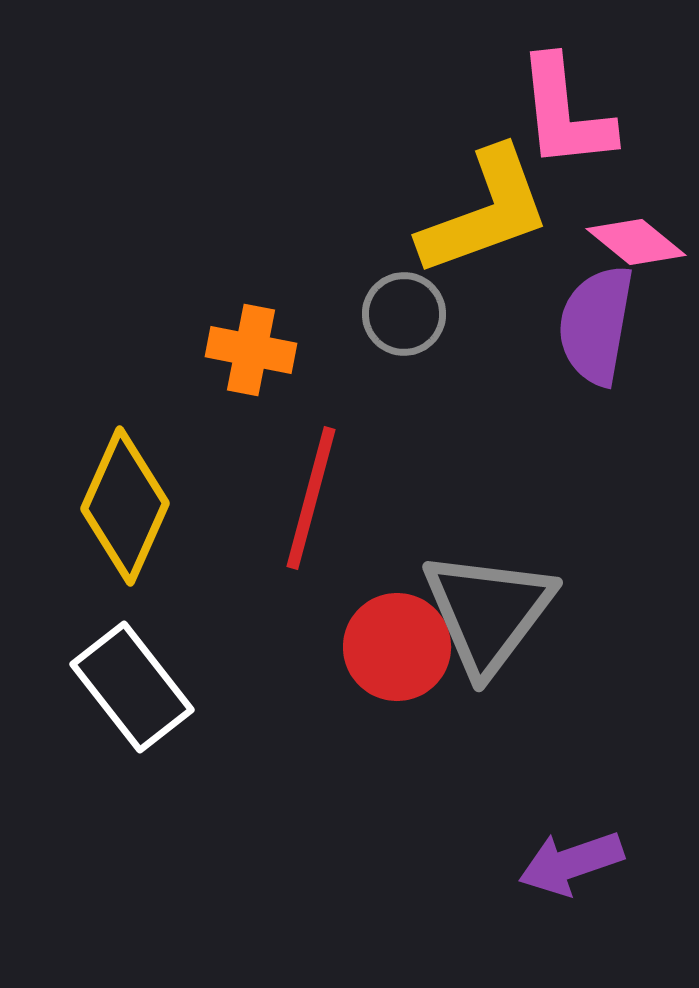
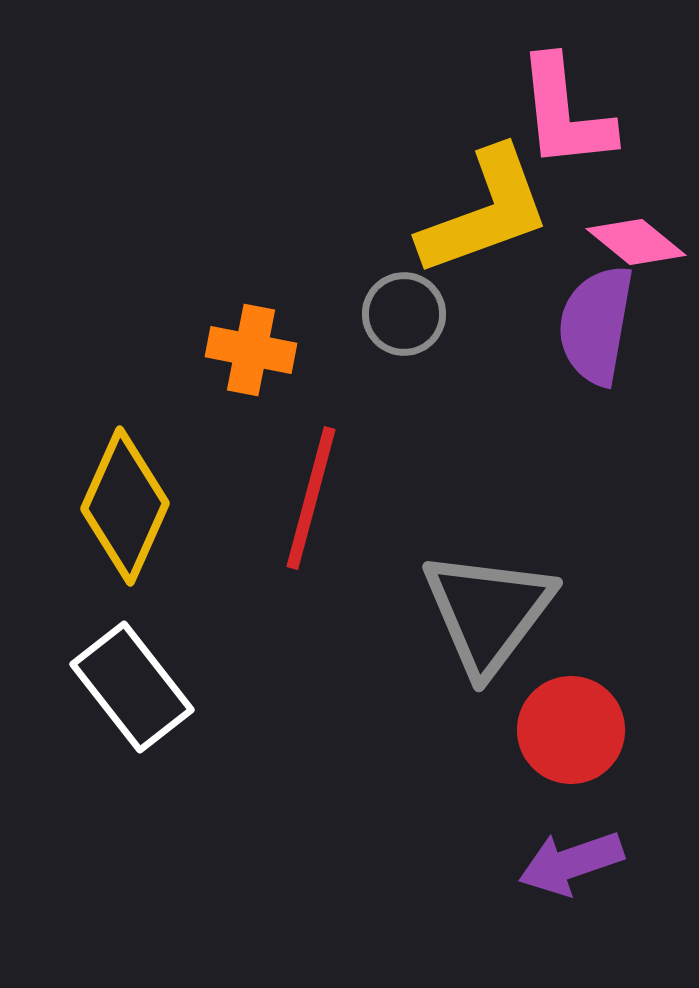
red circle: moved 174 px right, 83 px down
